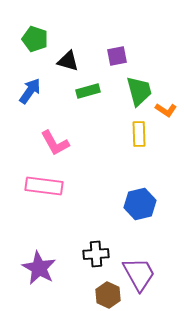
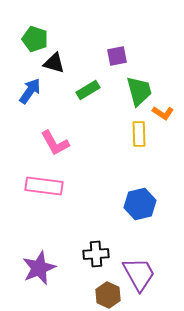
black triangle: moved 14 px left, 2 px down
green rectangle: moved 1 px up; rotated 15 degrees counterclockwise
orange L-shape: moved 3 px left, 3 px down
purple star: rotated 20 degrees clockwise
